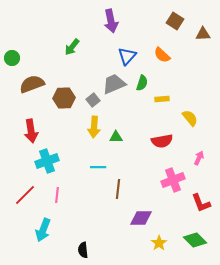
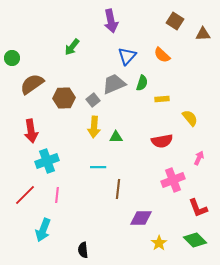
brown semicircle: rotated 15 degrees counterclockwise
red L-shape: moved 3 px left, 5 px down
